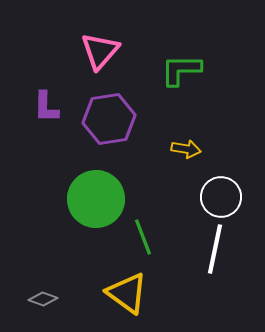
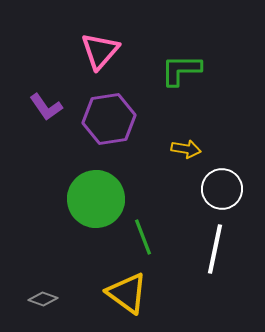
purple L-shape: rotated 36 degrees counterclockwise
white circle: moved 1 px right, 8 px up
